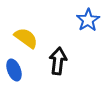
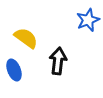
blue star: rotated 10 degrees clockwise
